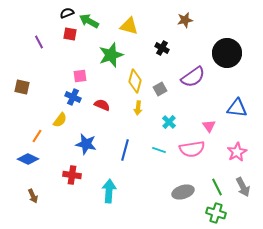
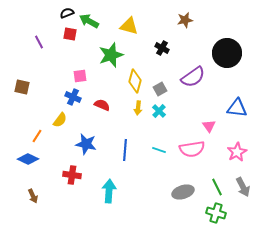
cyan cross: moved 10 px left, 11 px up
blue line: rotated 10 degrees counterclockwise
